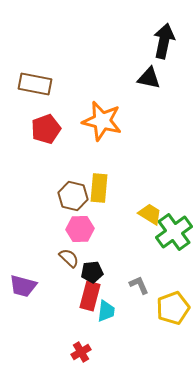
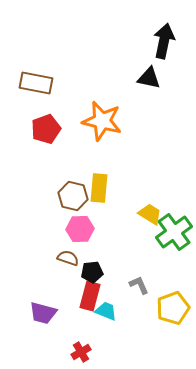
brown rectangle: moved 1 px right, 1 px up
brown semicircle: moved 1 px left; rotated 25 degrees counterclockwise
purple trapezoid: moved 20 px right, 27 px down
cyan trapezoid: rotated 75 degrees counterclockwise
